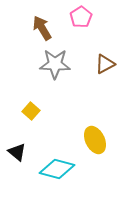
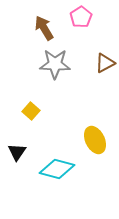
brown arrow: moved 2 px right
brown triangle: moved 1 px up
black triangle: rotated 24 degrees clockwise
